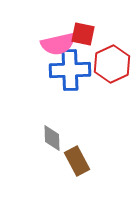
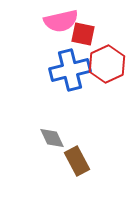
pink semicircle: moved 3 px right, 23 px up
red hexagon: moved 5 px left
blue cross: rotated 12 degrees counterclockwise
gray diamond: rotated 24 degrees counterclockwise
